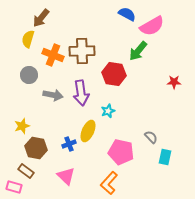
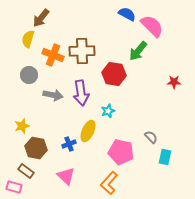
pink semicircle: rotated 105 degrees counterclockwise
